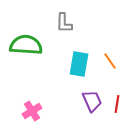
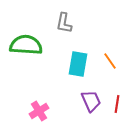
gray L-shape: rotated 10 degrees clockwise
cyan rectangle: moved 1 px left
purple trapezoid: moved 1 px left
pink cross: moved 7 px right
